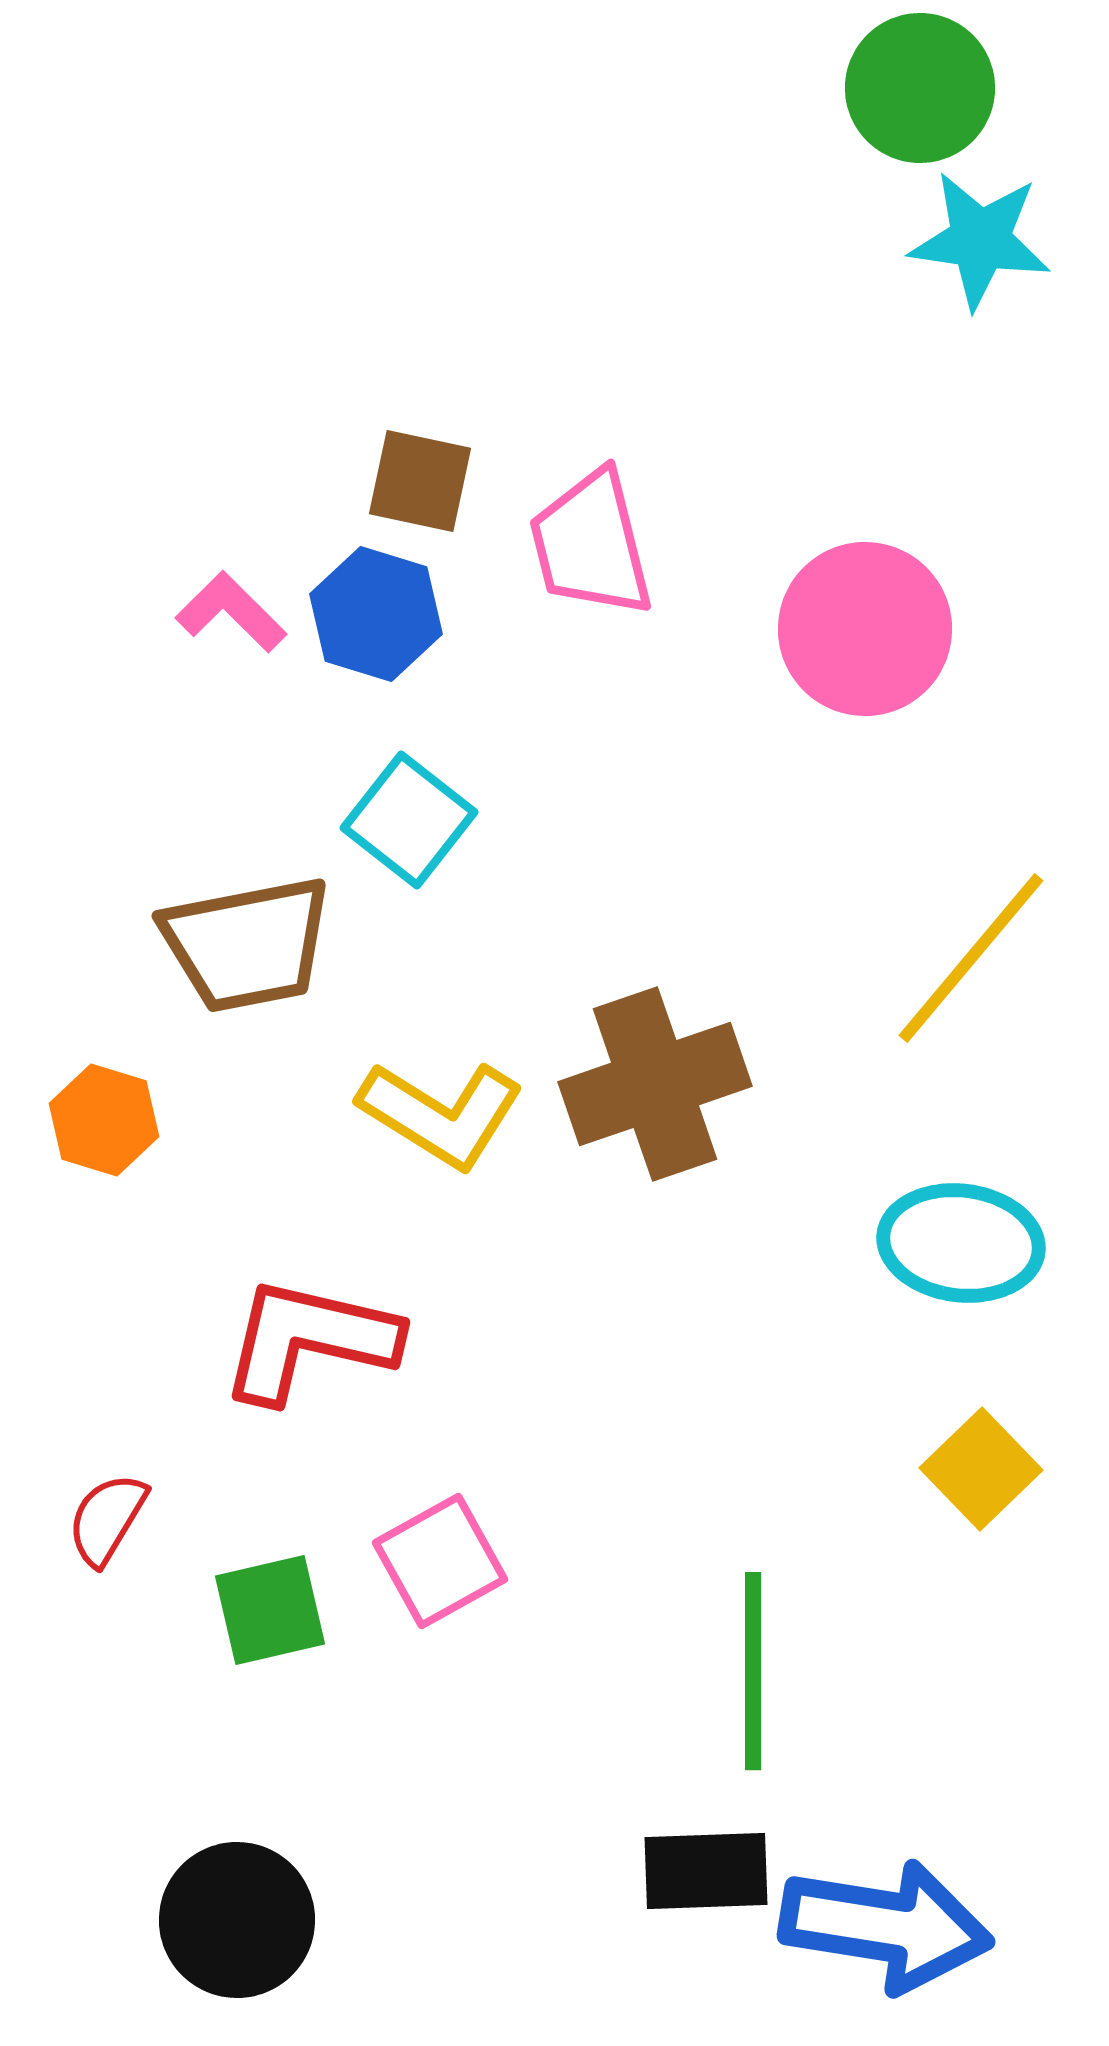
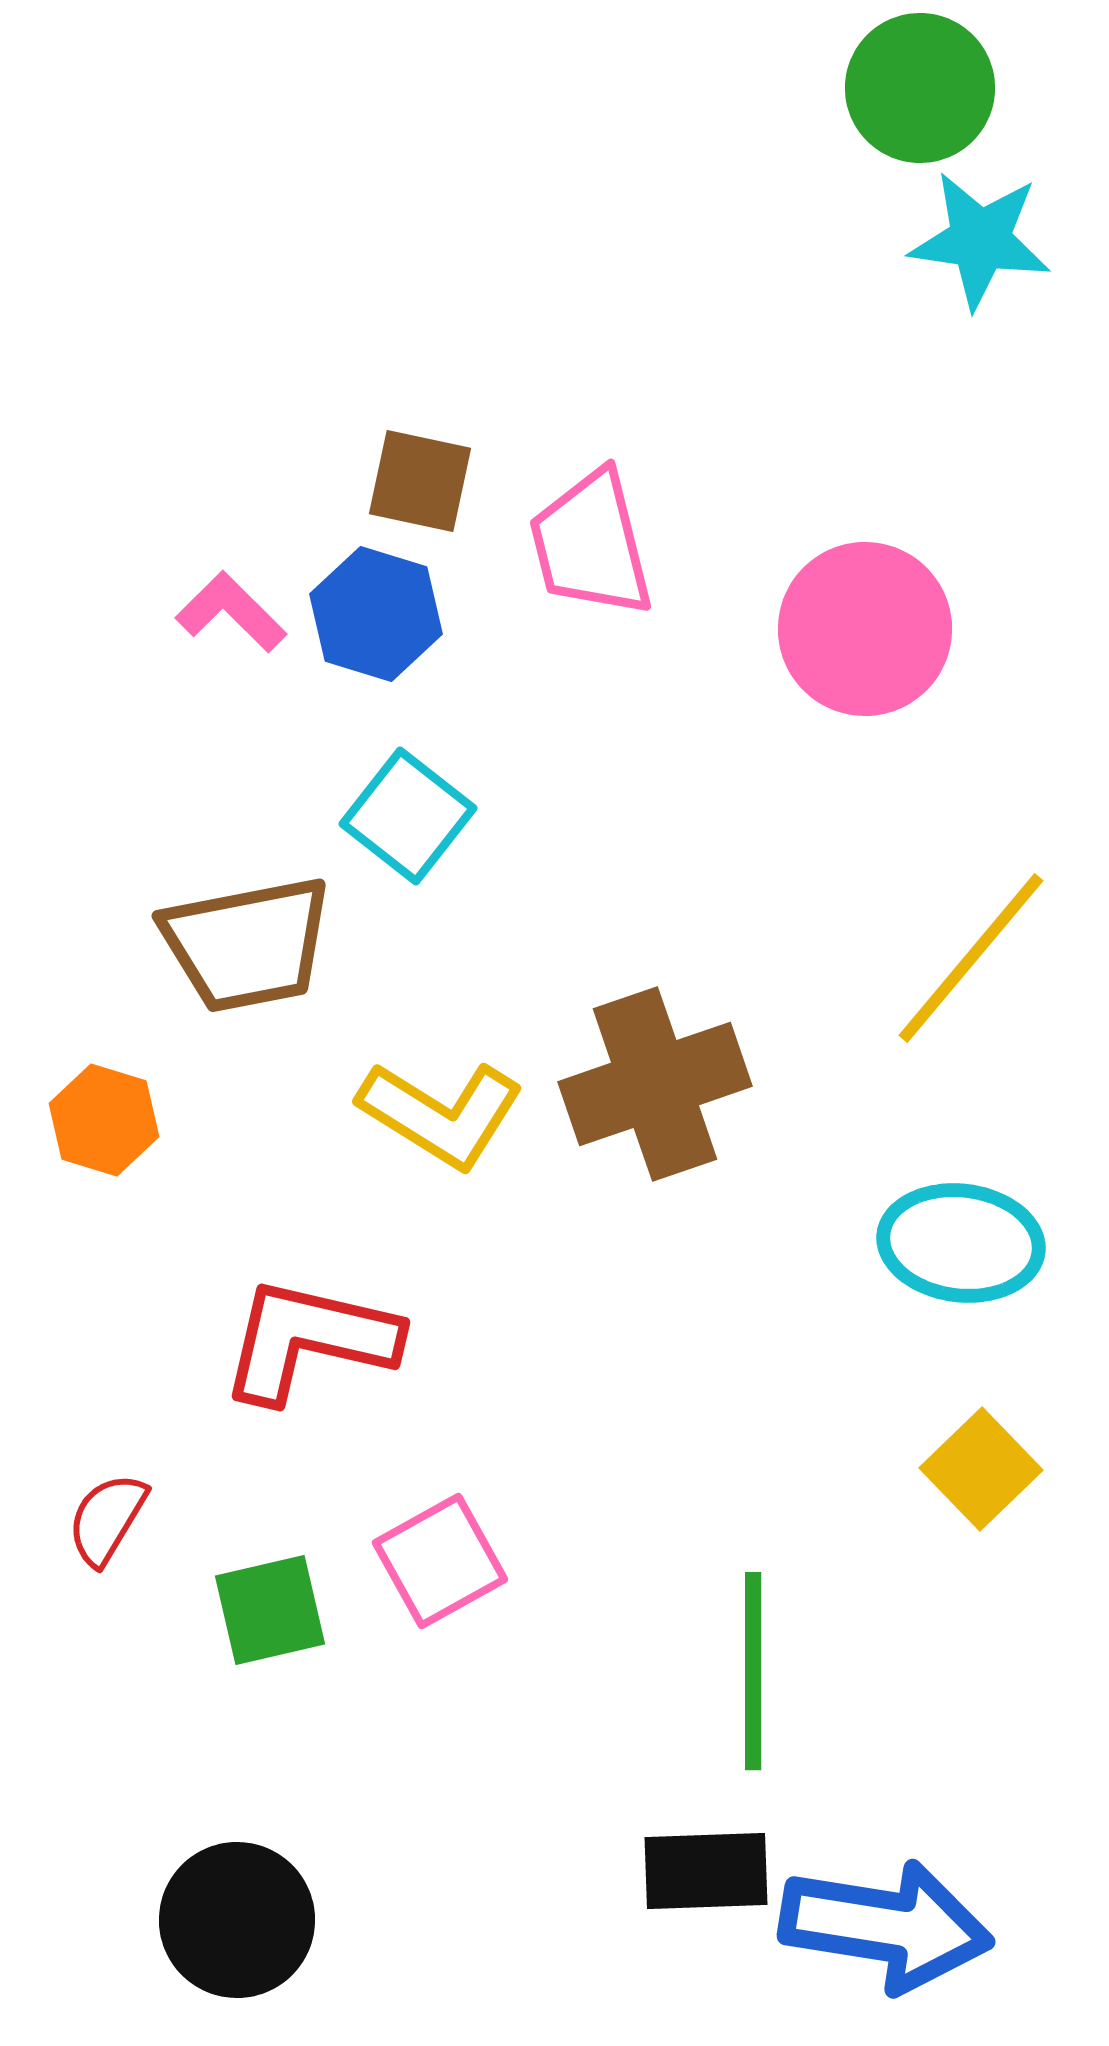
cyan square: moved 1 px left, 4 px up
